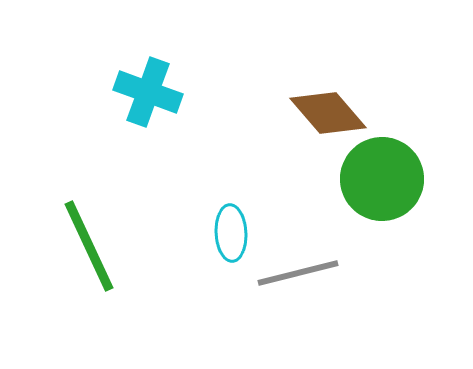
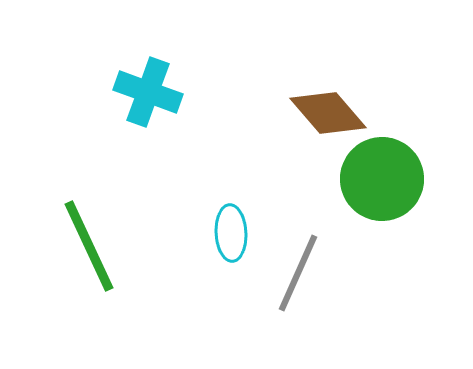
gray line: rotated 52 degrees counterclockwise
